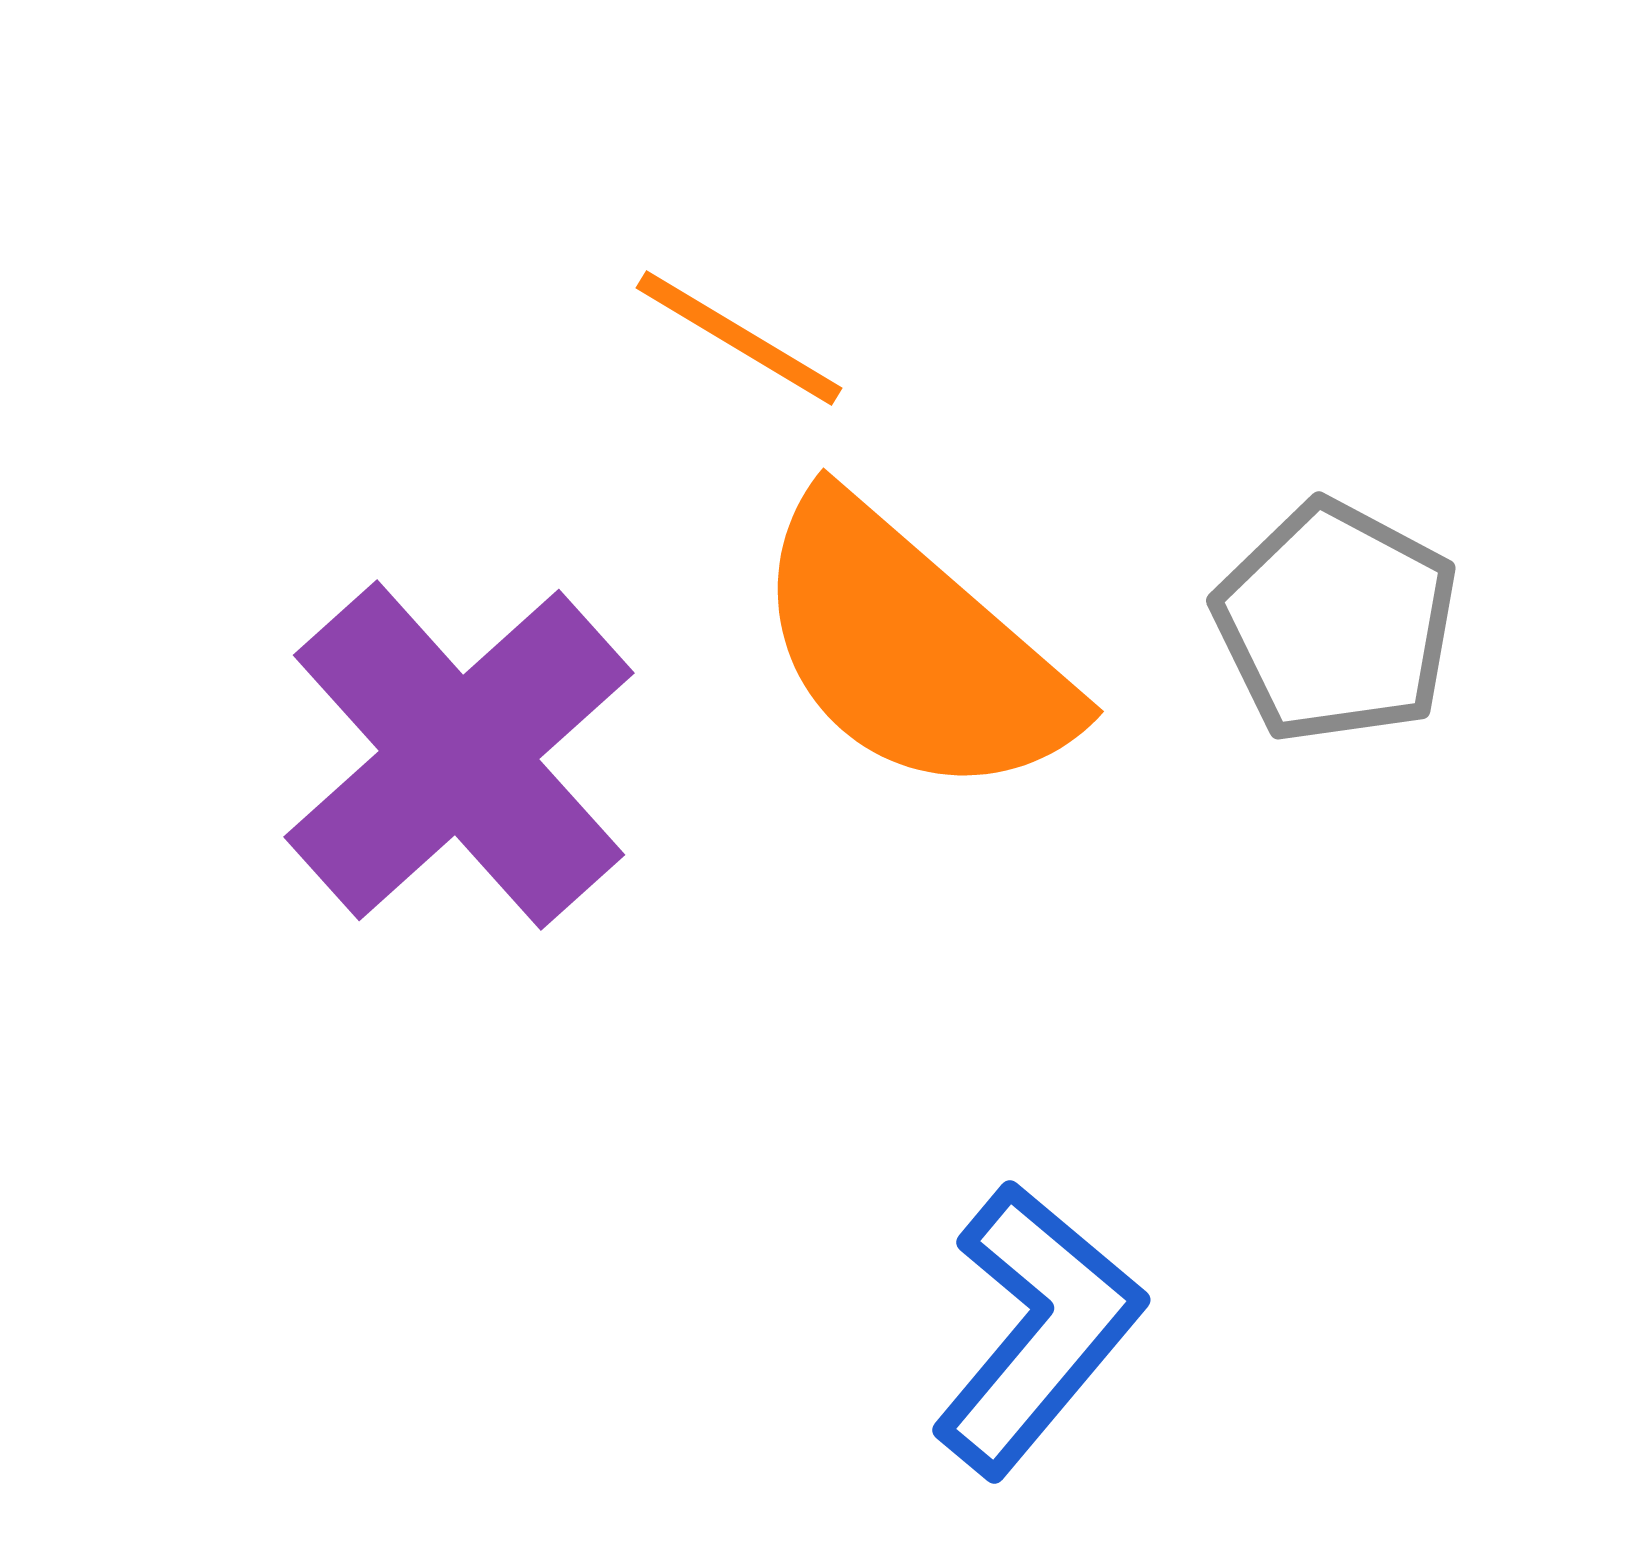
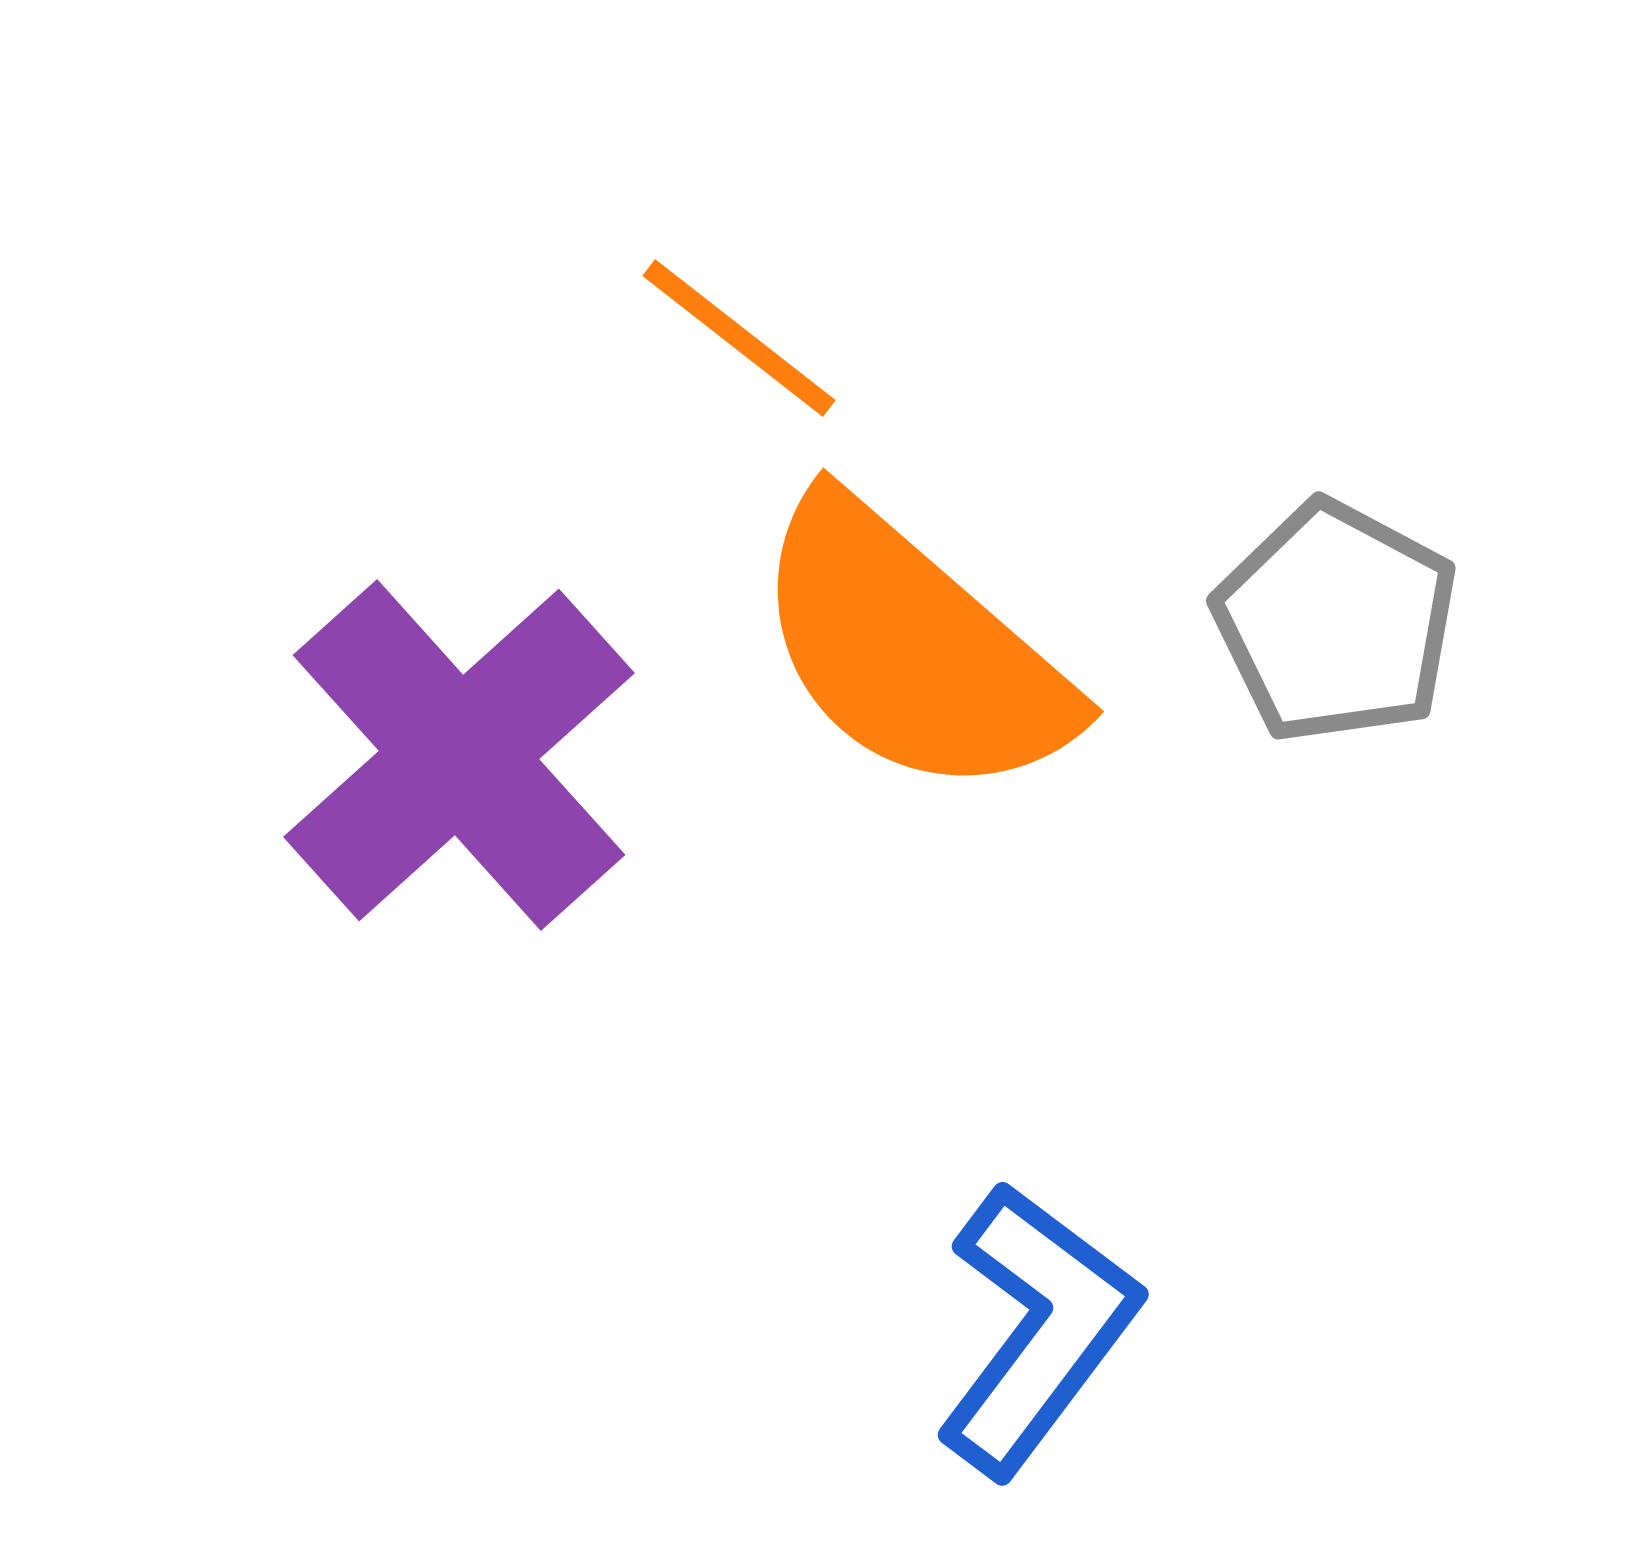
orange line: rotated 7 degrees clockwise
blue L-shape: rotated 3 degrees counterclockwise
